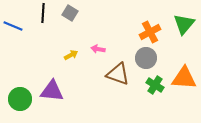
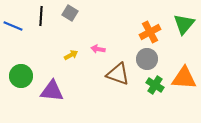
black line: moved 2 px left, 3 px down
gray circle: moved 1 px right, 1 px down
green circle: moved 1 px right, 23 px up
